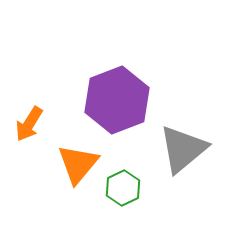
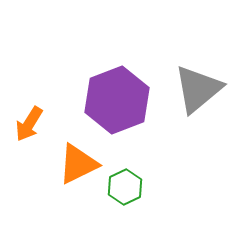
gray triangle: moved 15 px right, 60 px up
orange triangle: rotated 24 degrees clockwise
green hexagon: moved 2 px right, 1 px up
